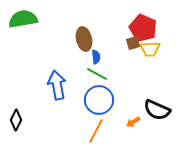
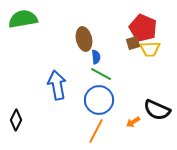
green line: moved 4 px right
